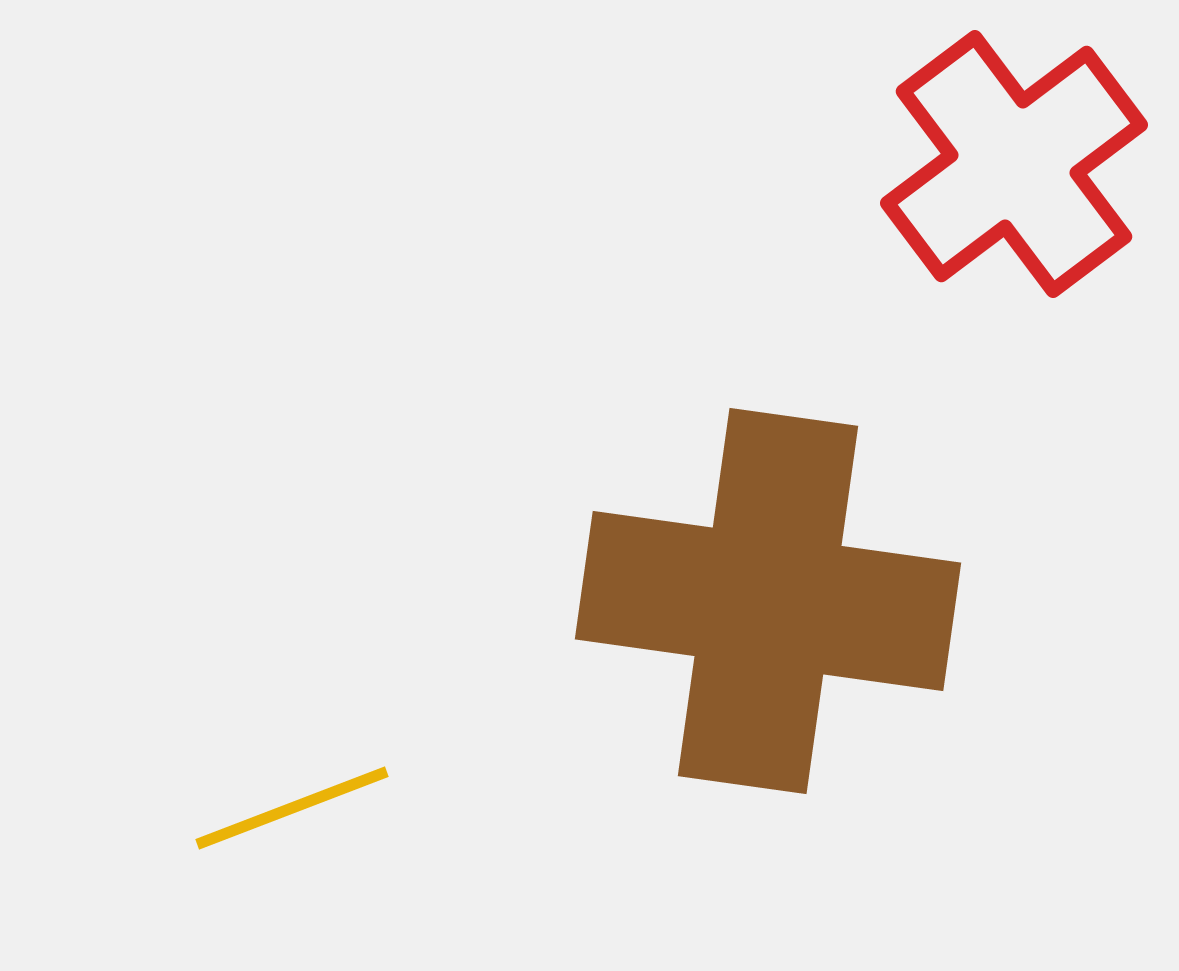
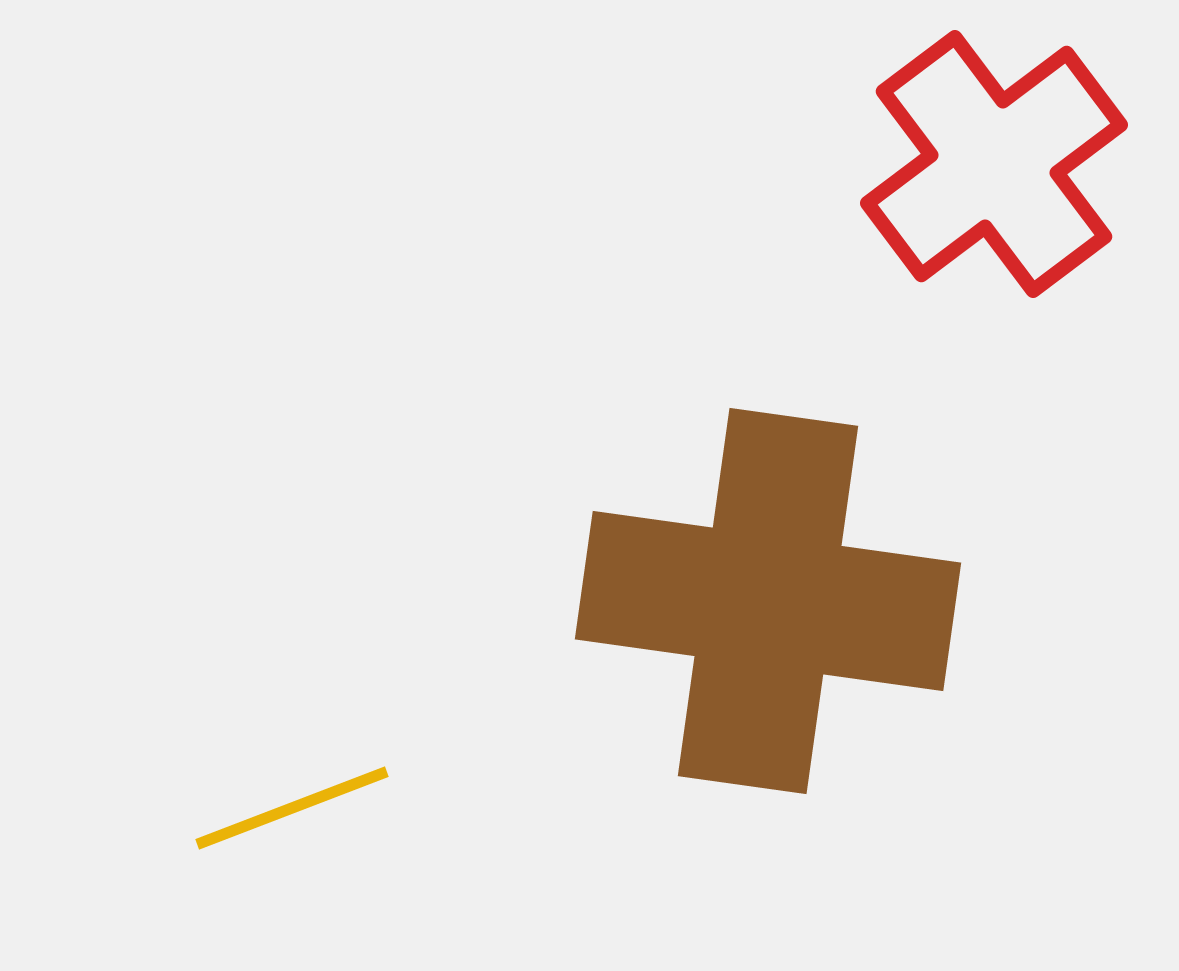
red cross: moved 20 px left
